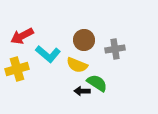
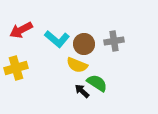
red arrow: moved 1 px left, 6 px up
brown circle: moved 4 px down
gray cross: moved 1 px left, 8 px up
cyan L-shape: moved 9 px right, 15 px up
yellow cross: moved 1 px left, 1 px up
black arrow: rotated 42 degrees clockwise
